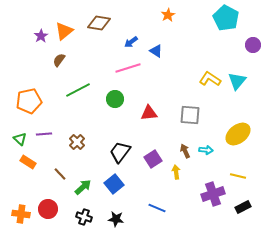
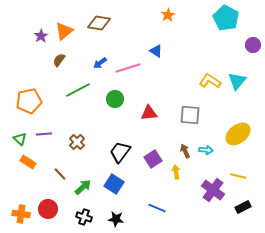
blue arrow: moved 31 px left, 21 px down
yellow L-shape: moved 2 px down
blue square: rotated 18 degrees counterclockwise
purple cross: moved 4 px up; rotated 35 degrees counterclockwise
